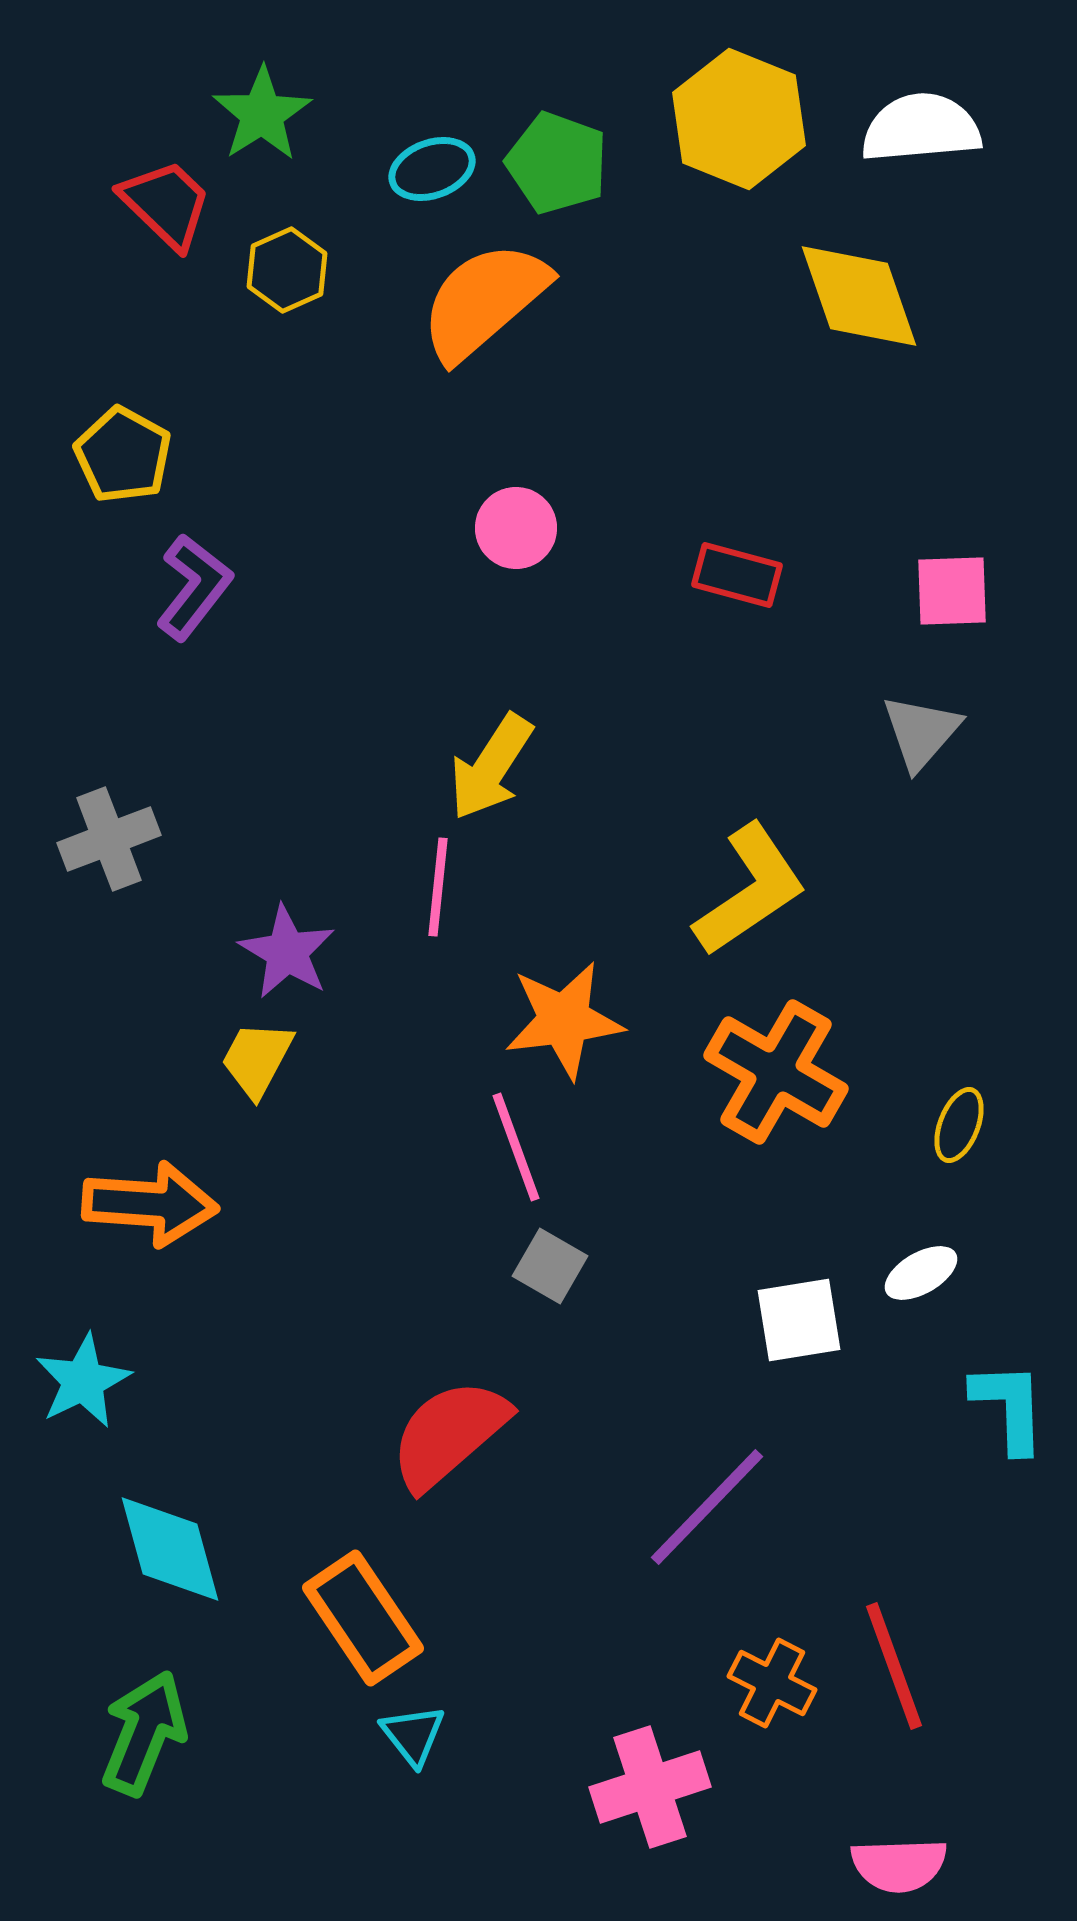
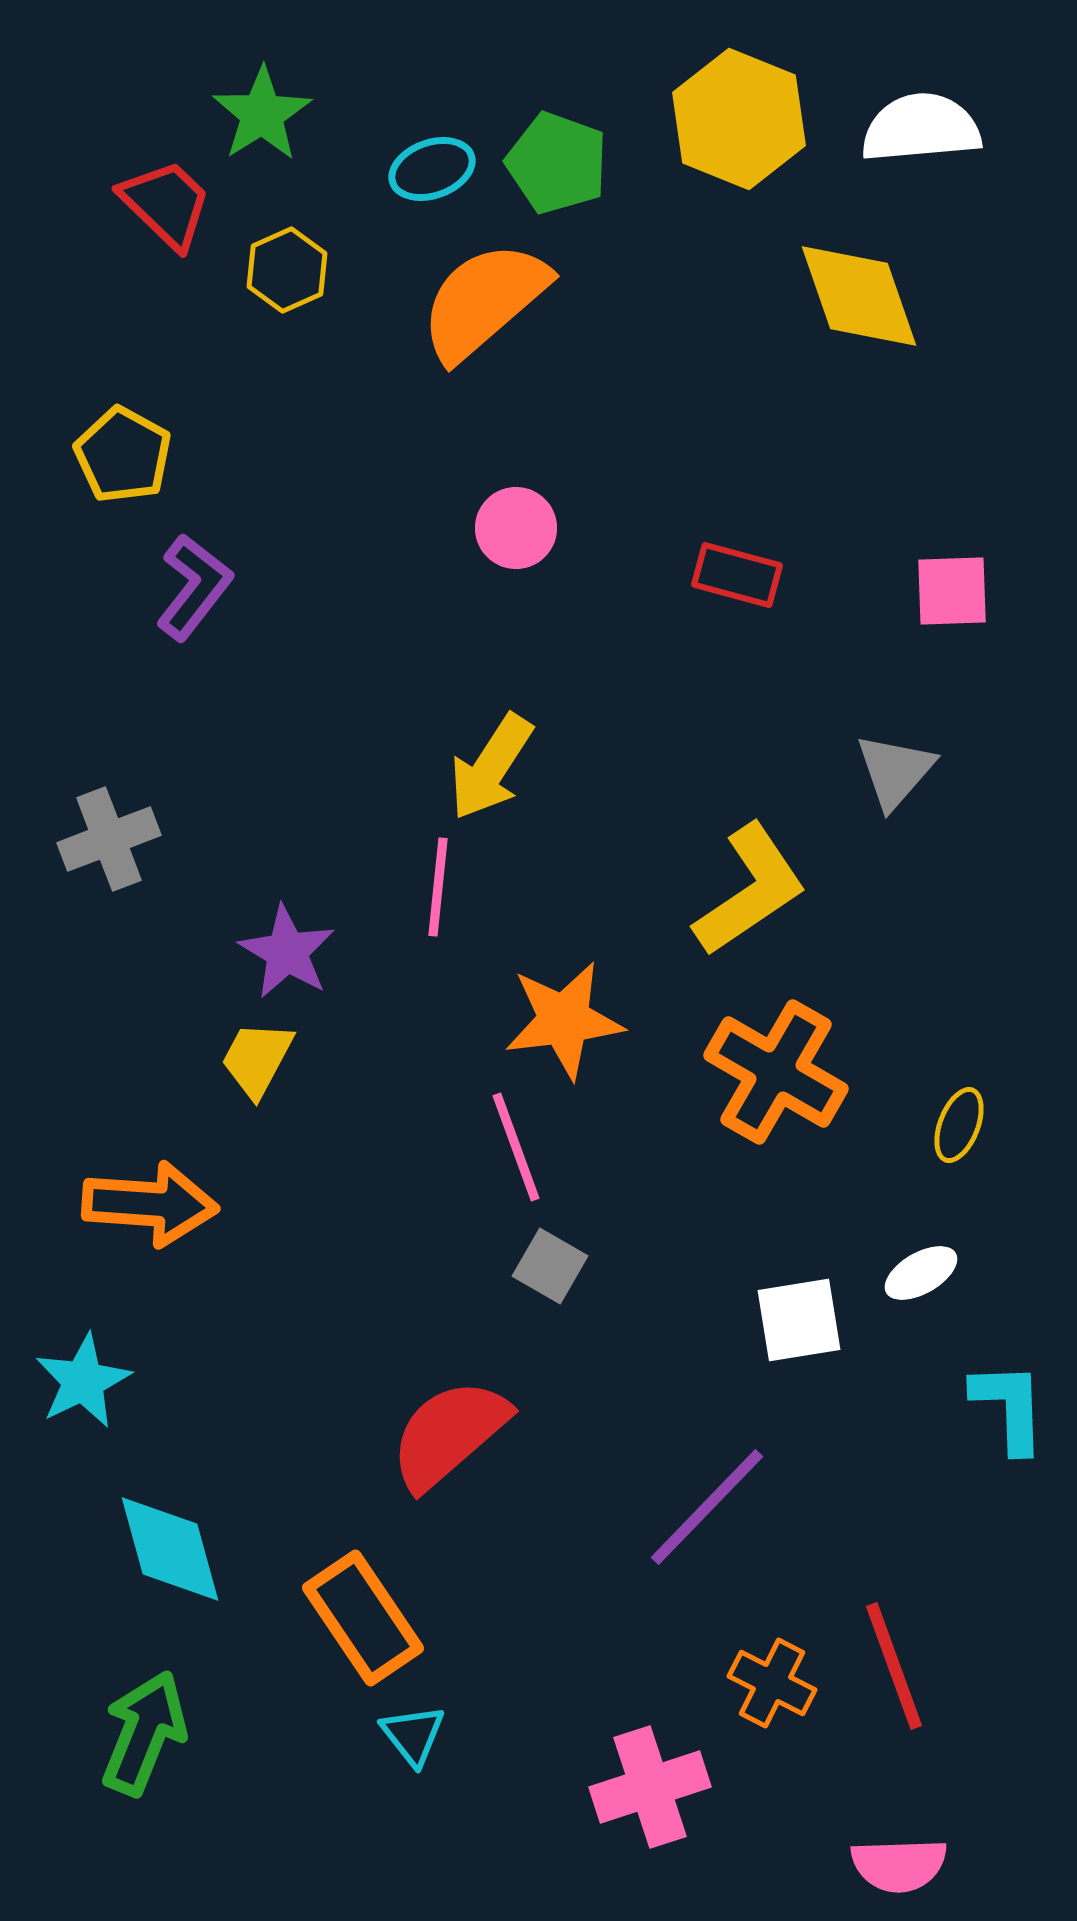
gray triangle at (921, 732): moved 26 px left, 39 px down
